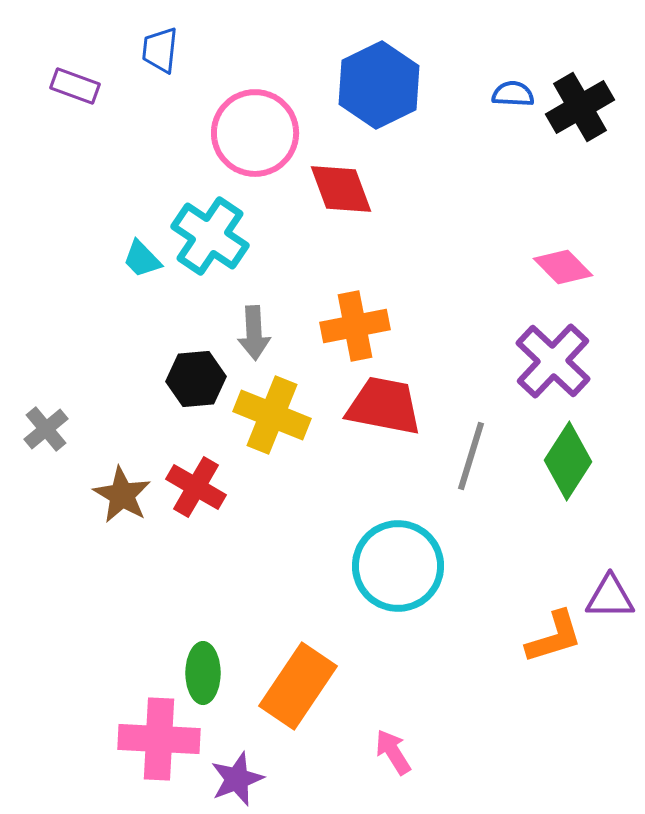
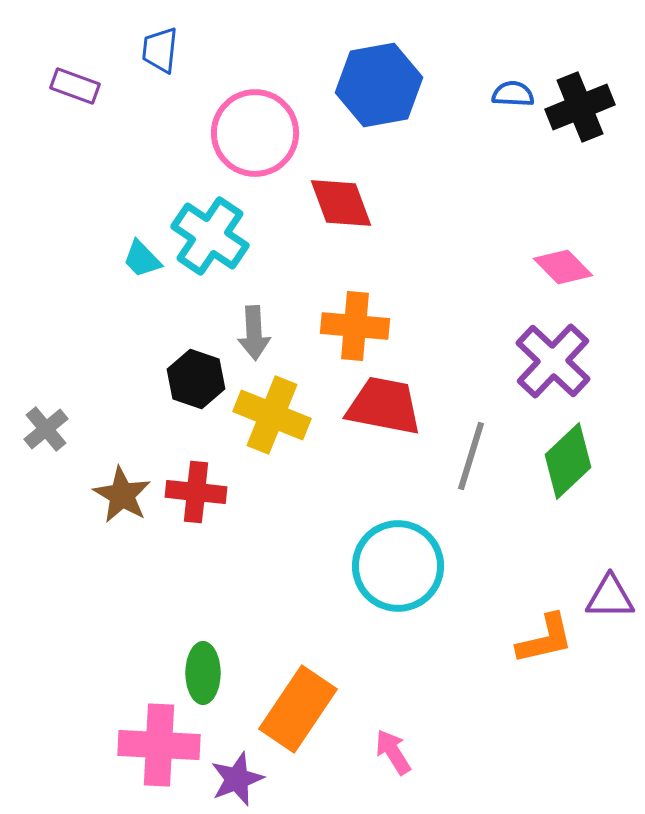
blue hexagon: rotated 16 degrees clockwise
black cross: rotated 8 degrees clockwise
red diamond: moved 14 px down
orange cross: rotated 16 degrees clockwise
black hexagon: rotated 24 degrees clockwise
green diamond: rotated 14 degrees clockwise
red cross: moved 5 px down; rotated 24 degrees counterclockwise
orange L-shape: moved 9 px left, 2 px down; rotated 4 degrees clockwise
orange rectangle: moved 23 px down
pink cross: moved 6 px down
